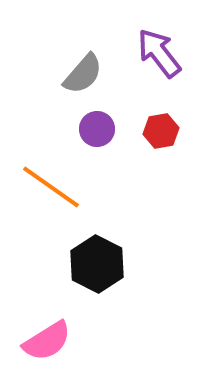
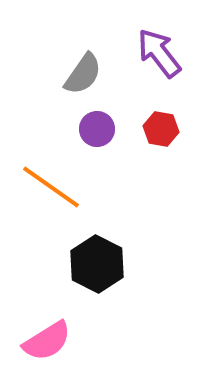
gray semicircle: rotated 6 degrees counterclockwise
red hexagon: moved 2 px up; rotated 20 degrees clockwise
